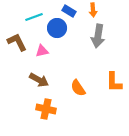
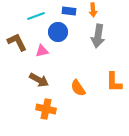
blue rectangle: rotated 24 degrees counterclockwise
cyan line: moved 2 px right, 1 px up
blue circle: moved 1 px right, 4 px down
